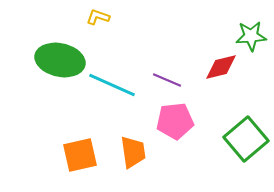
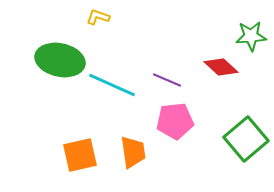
red diamond: rotated 56 degrees clockwise
